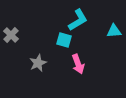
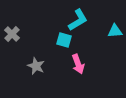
cyan triangle: moved 1 px right
gray cross: moved 1 px right, 1 px up
gray star: moved 2 px left, 3 px down; rotated 24 degrees counterclockwise
